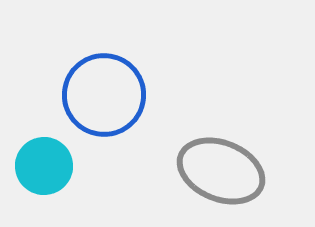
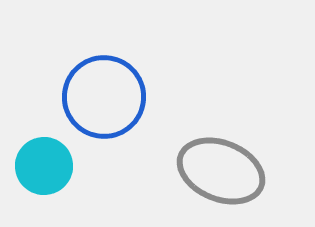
blue circle: moved 2 px down
